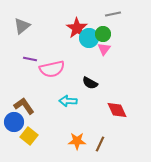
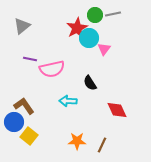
red star: rotated 10 degrees clockwise
green circle: moved 8 px left, 19 px up
black semicircle: rotated 28 degrees clockwise
brown line: moved 2 px right, 1 px down
